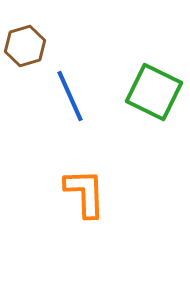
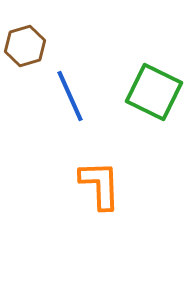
orange L-shape: moved 15 px right, 8 px up
